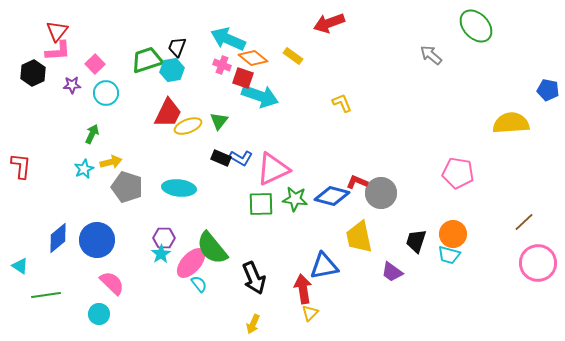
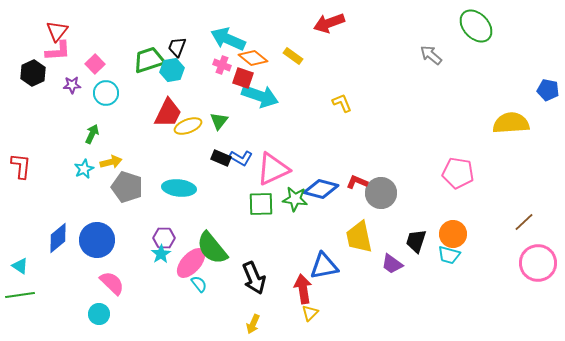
green trapezoid at (147, 60): moved 2 px right
blue diamond at (332, 196): moved 11 px left, 7 px up
purple trapezoid at (392, 272): moved 8 px up
green line at (46, 295): moved 26 px left
